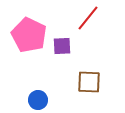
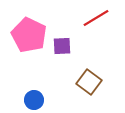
red line: moved 8 px right; rotated 20 degrees clockwise
brown square: rotated 35 degrees clockwise
blue circle: moved 4 px left
